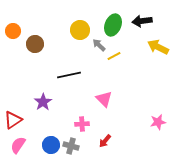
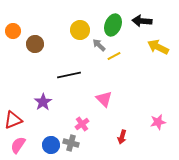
black arrow: rotated 12 degrees clockwise
red triangle: rotated 12 degrees clockwise
pink cross: rotated 32 degrees counterclockwise
red arrow: moved 17 px right, 4 px up; rotated 24 degrees counterclockwise
gray cross: moved 3 px up
